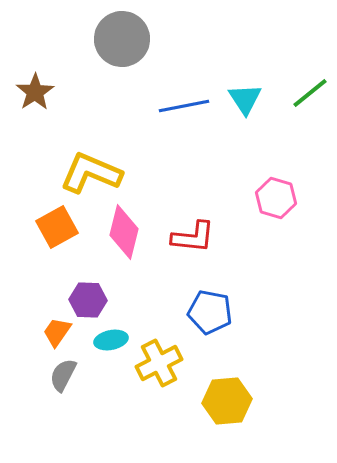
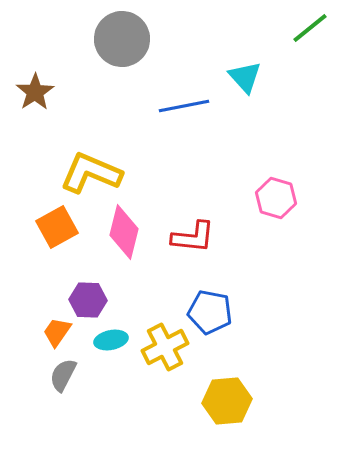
green line: moved 65 px up
cyan triangle: moved 22 px up; rotated 9 degrees counterclockwise
yellow cross: moved 6 px right, 16 px up
